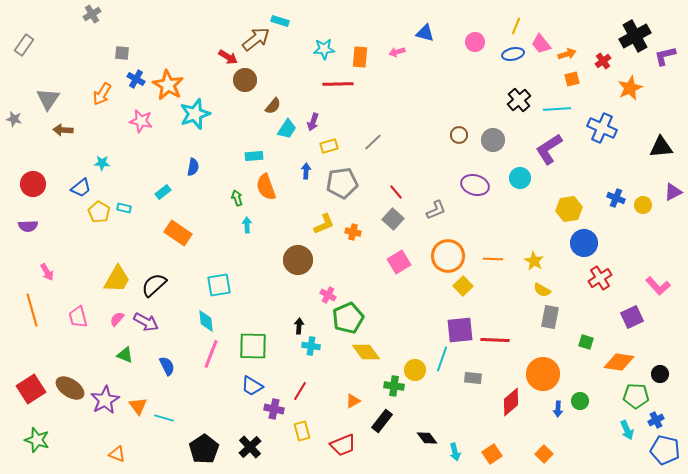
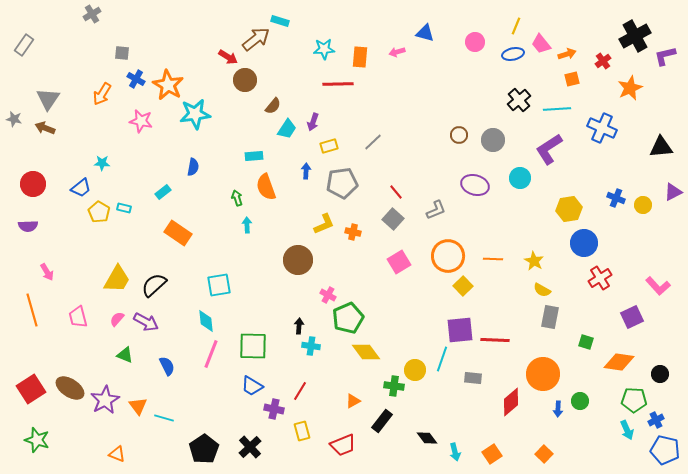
cyan star at (195, 114): rotated 12 degrees clockwise
brown arrow at (63, 130): moved 18 px left, 2 px up; rotated 18 degrees clockwise
green pentagon at (636, 396): moved 2 px left, 4 px down
